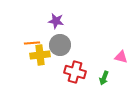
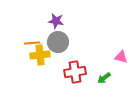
gray circle: moved 2 px left, 3 px up
red cross: rotated 25 degrees counterclockwise
green arrow: rotated 32 degrees clockwise
